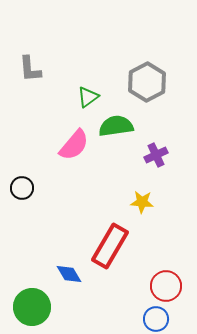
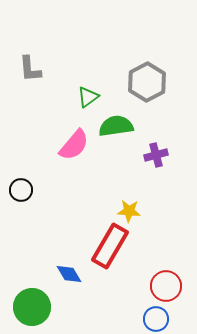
purple cross: rotated 10 degrees clockwise
black circle: moved 1 px left, 2 px down
yellow star: moved 13 px left, 9 px down
